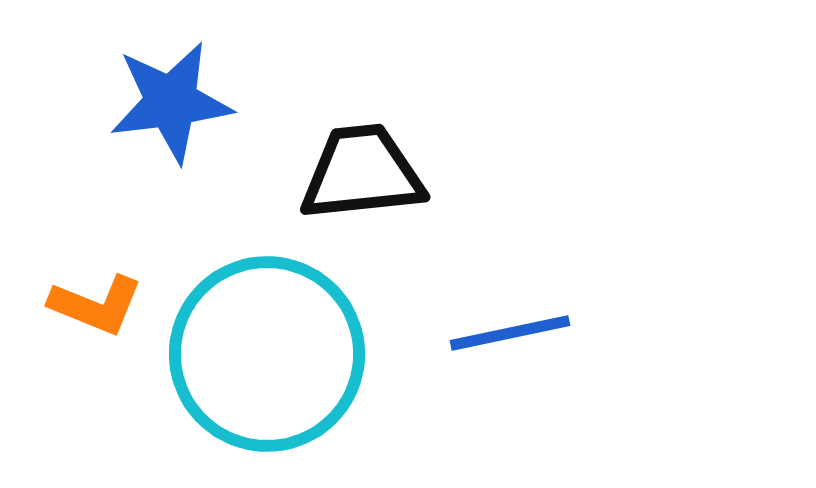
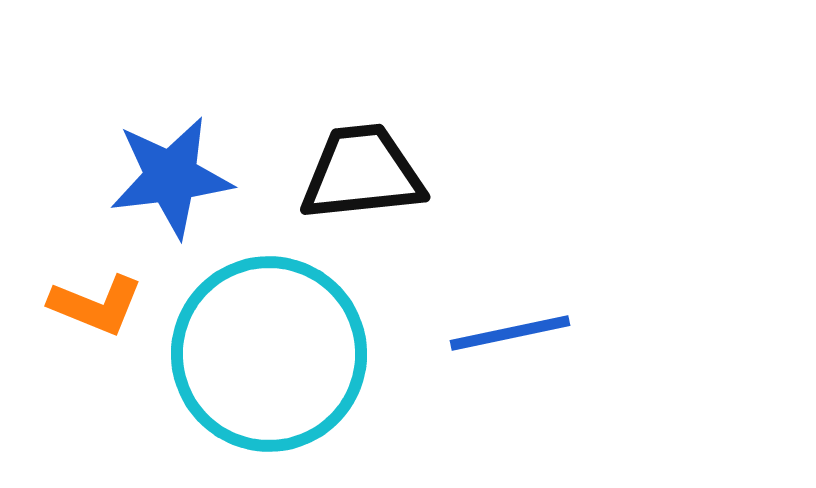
blue star: moved 75 px down
cyan circle: moved 2 px right
